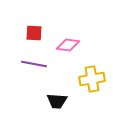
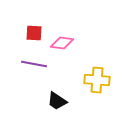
pink diamond: moved 6 px left, 2 px up
yellow cross: moved 5 px right, 1 px down; rotated 15 degrees clockwise
black trapezoid: rotated 30 degrees clockwise
